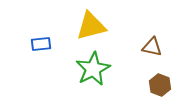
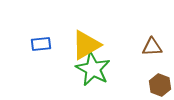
yellow triangle: moved 5 px left, 19 px down; rotated 16 degrees counterclockwise
brown triangle: rotated 15 degrees counterclockwise
green star: rotated 16 degrees counterclockwise
